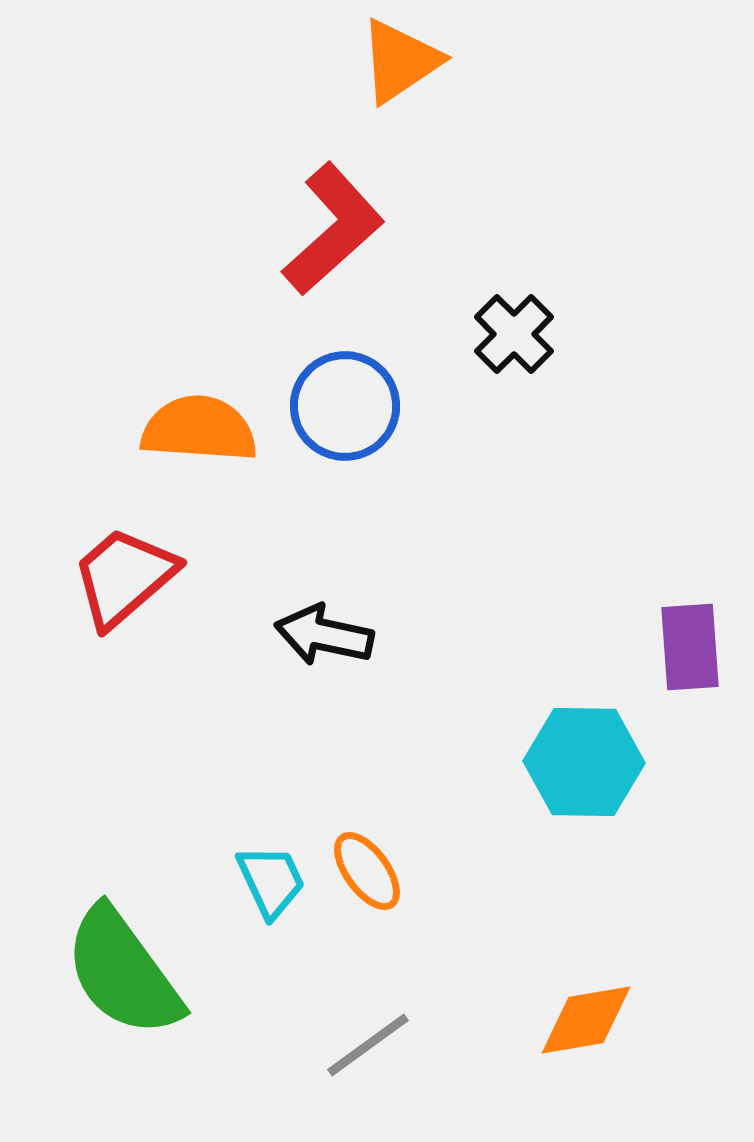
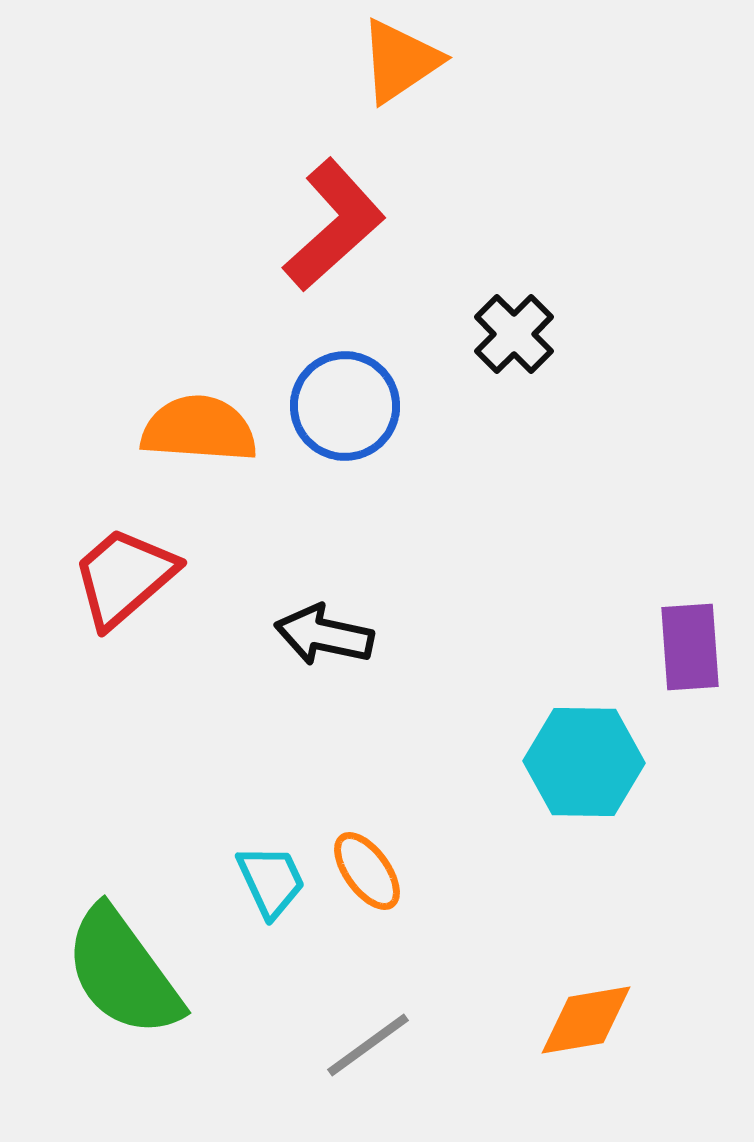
red L-shape: moved 1 px right, 4 px up
